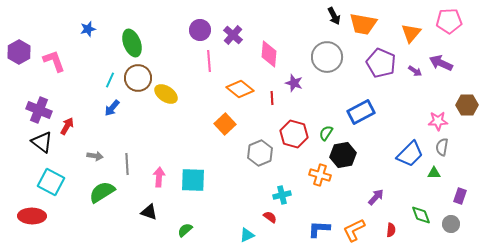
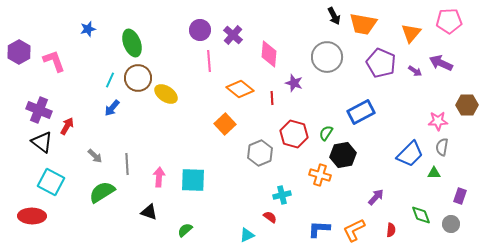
gray arrow at (95, 156): rotated 35 degrees clockwise
